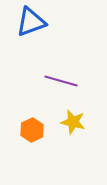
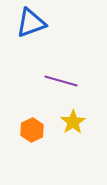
blue triangle: moved 1 px down
yellow star: rotated 25 degrees clockwise
